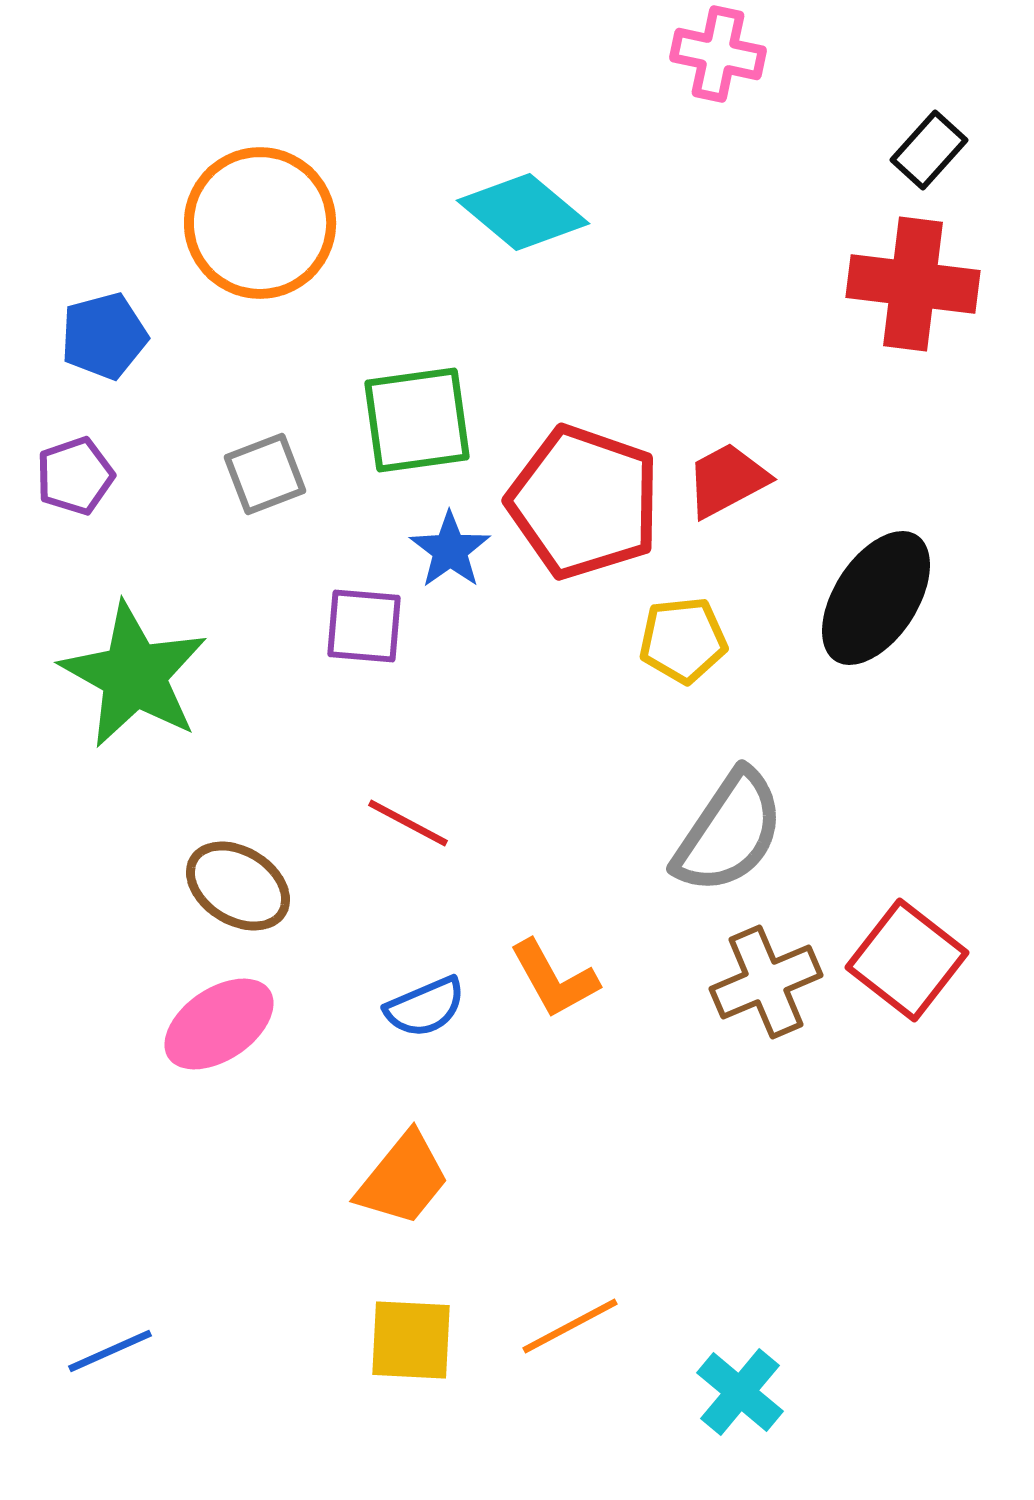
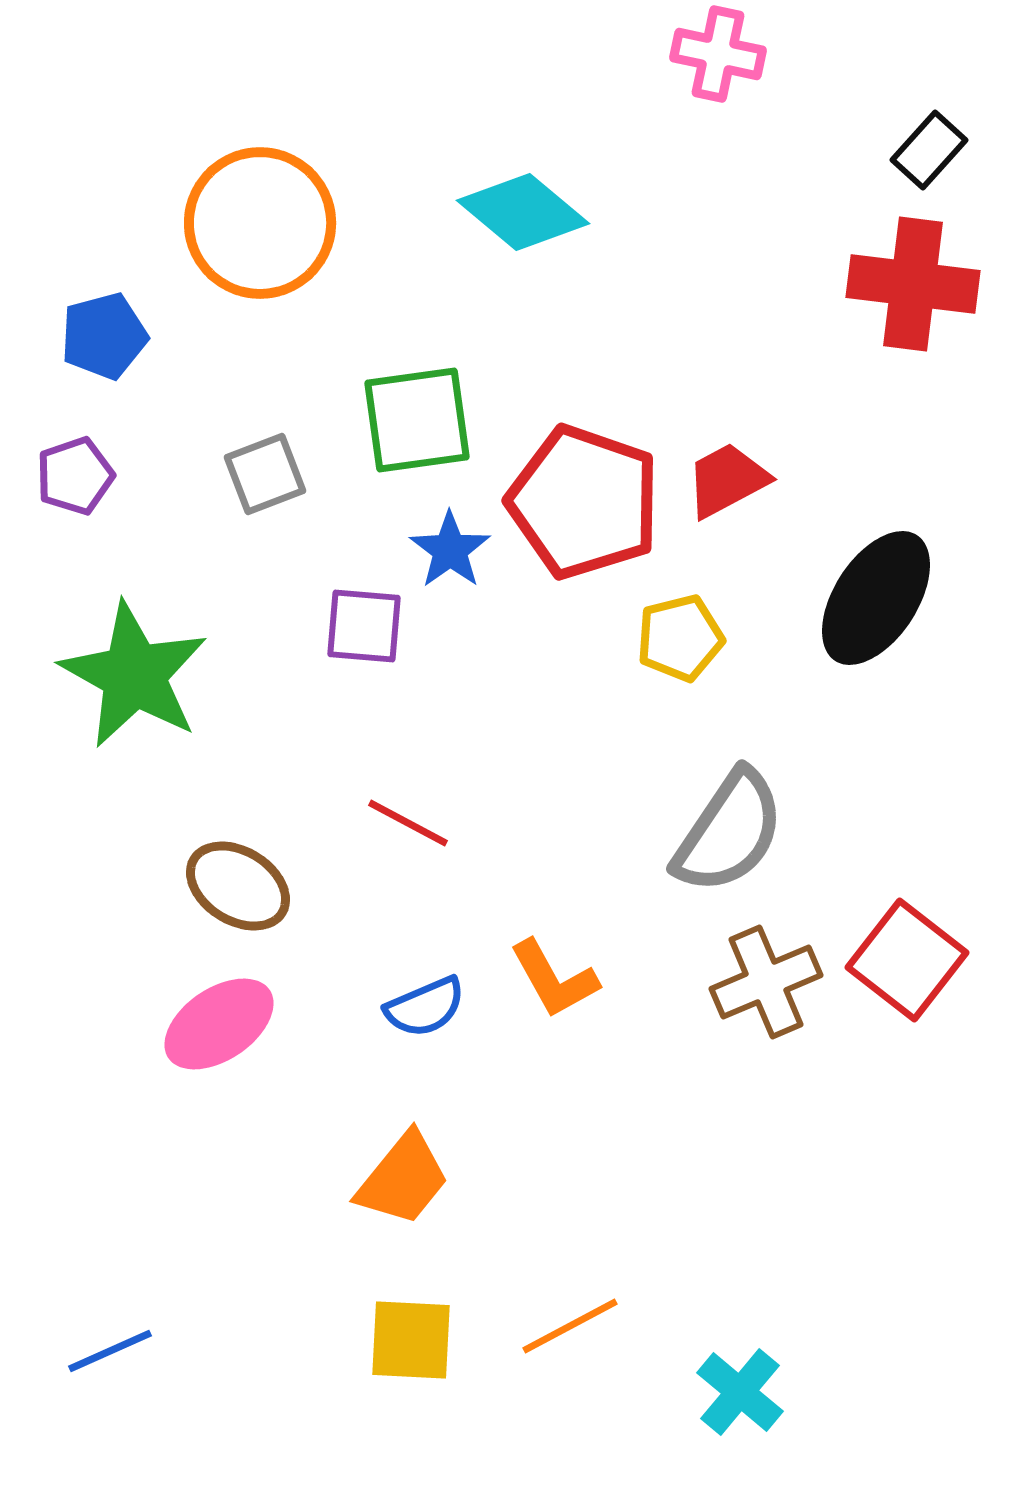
yellow pentagon: moved 3 px left, 2 px up; rotated 8 degrees counterclockwise
